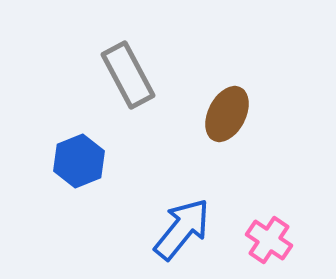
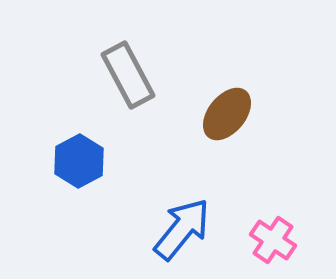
brown ellipse: rotated 12 degrees clockwise
blue hexagon: rotated 6 degrees counterclockwise
pink cross: moved 4 px right
